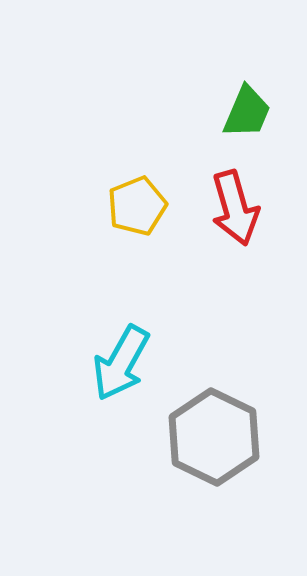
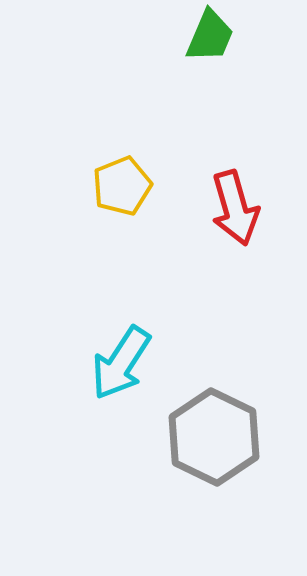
green trapezoid: moved 37 px left, 76 px up
yellow pentagon: moved 15 px left, 20 px up
cyan arrow: rotated 4 degrees clockwise
